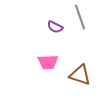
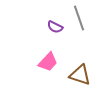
gray line: moved 1 px left, 1 px down
pink trapezoid: rotated 45 degrees counterclockwise
